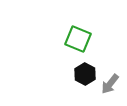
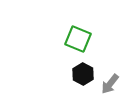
black hexagon: moved 2 px left
